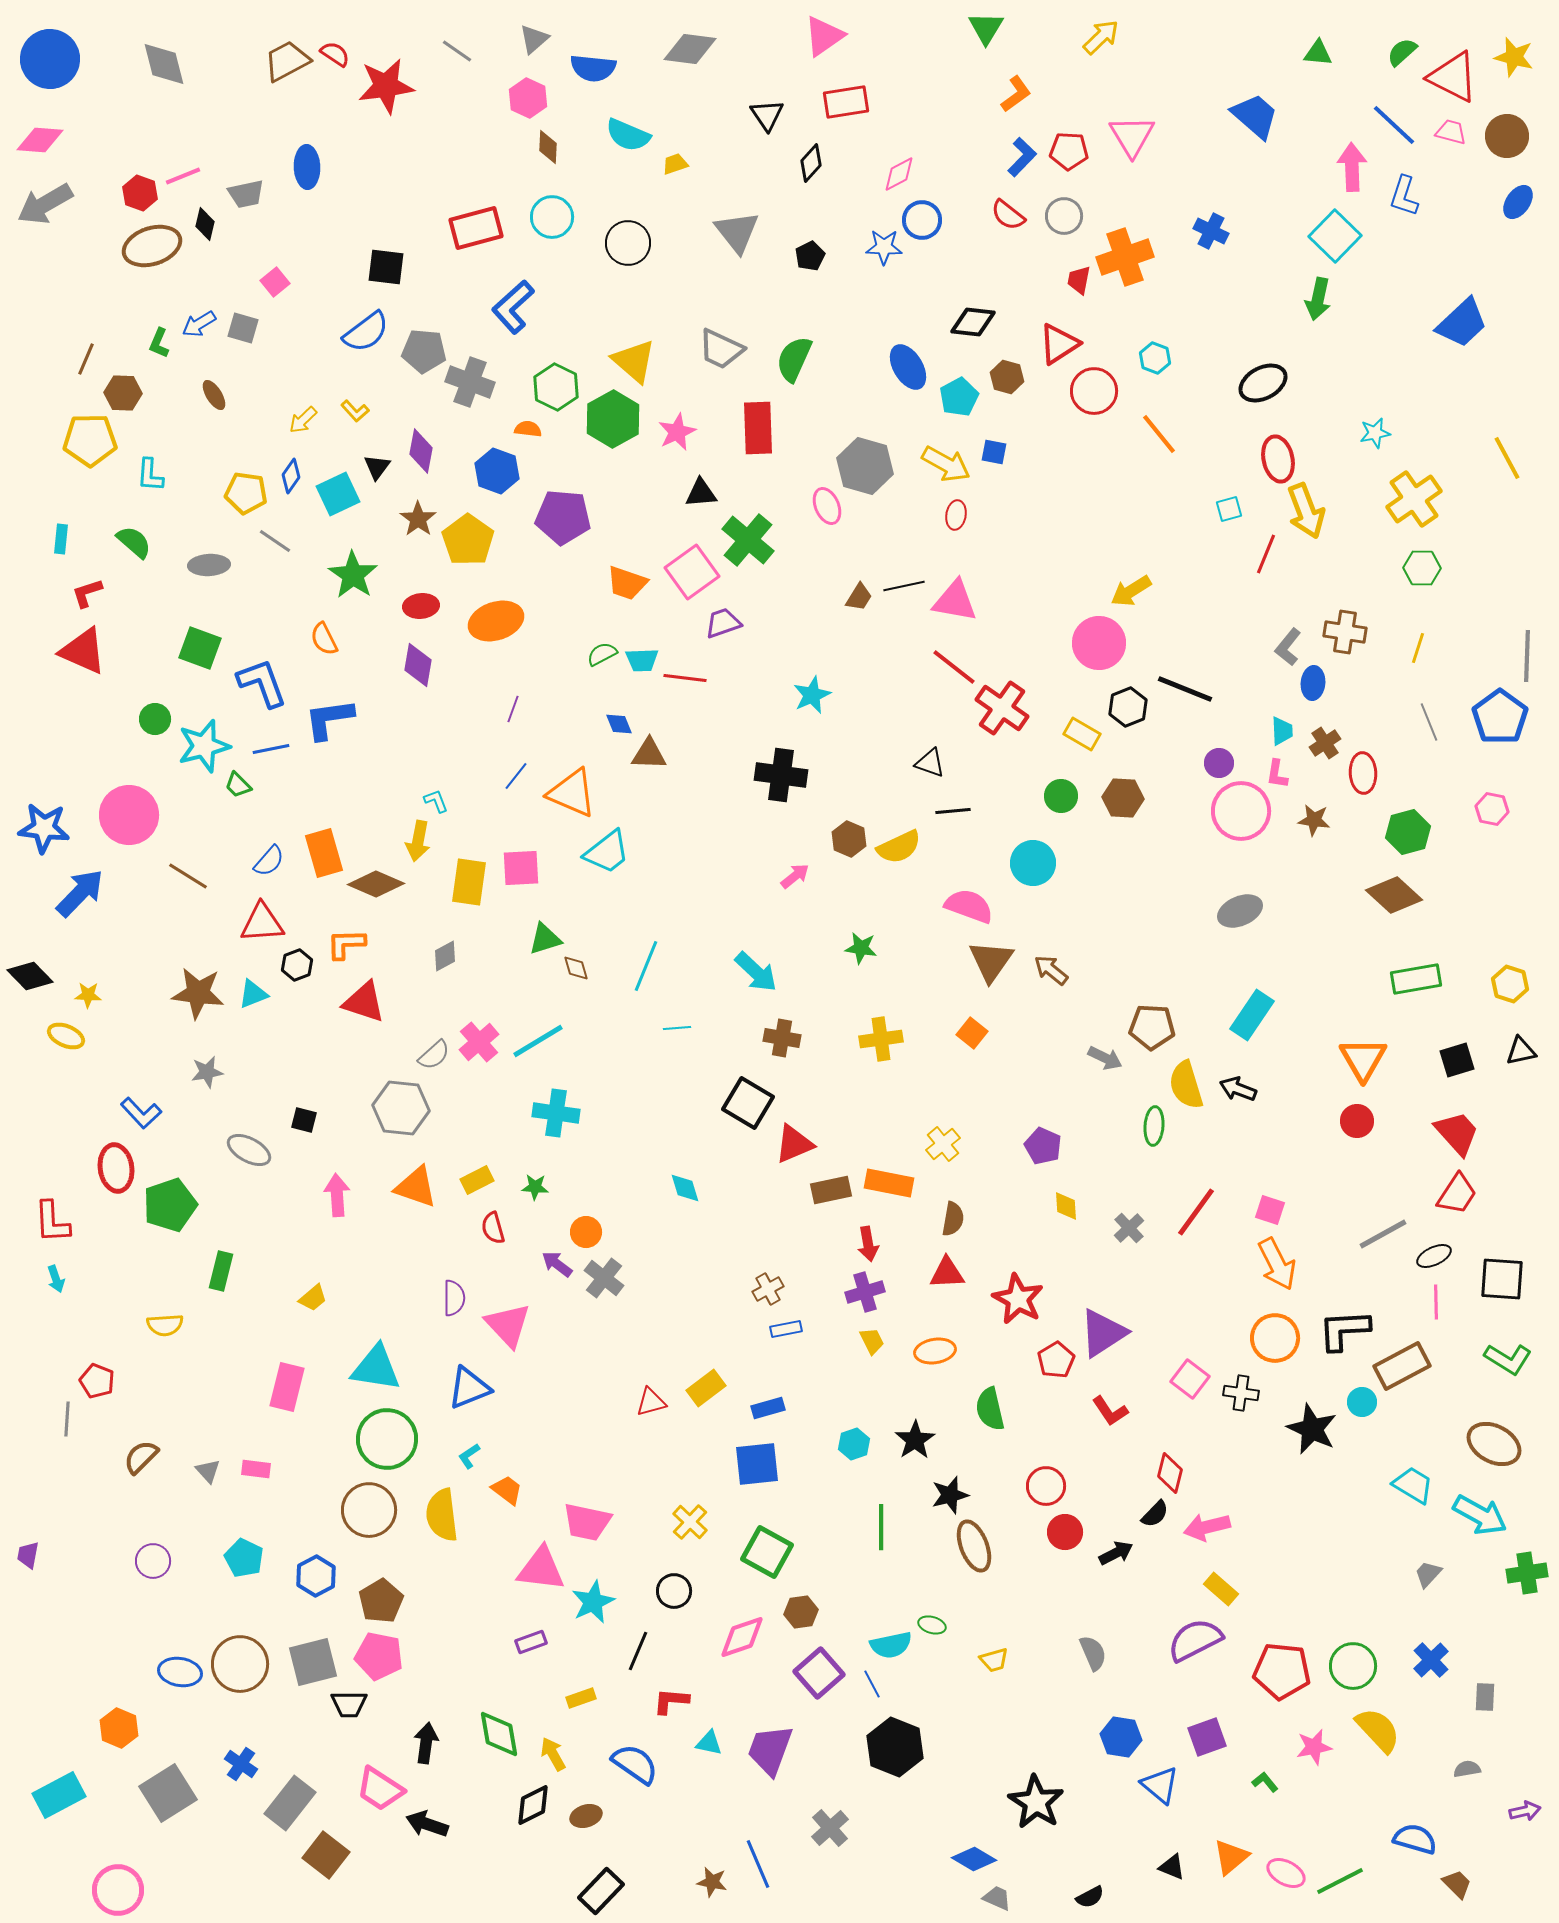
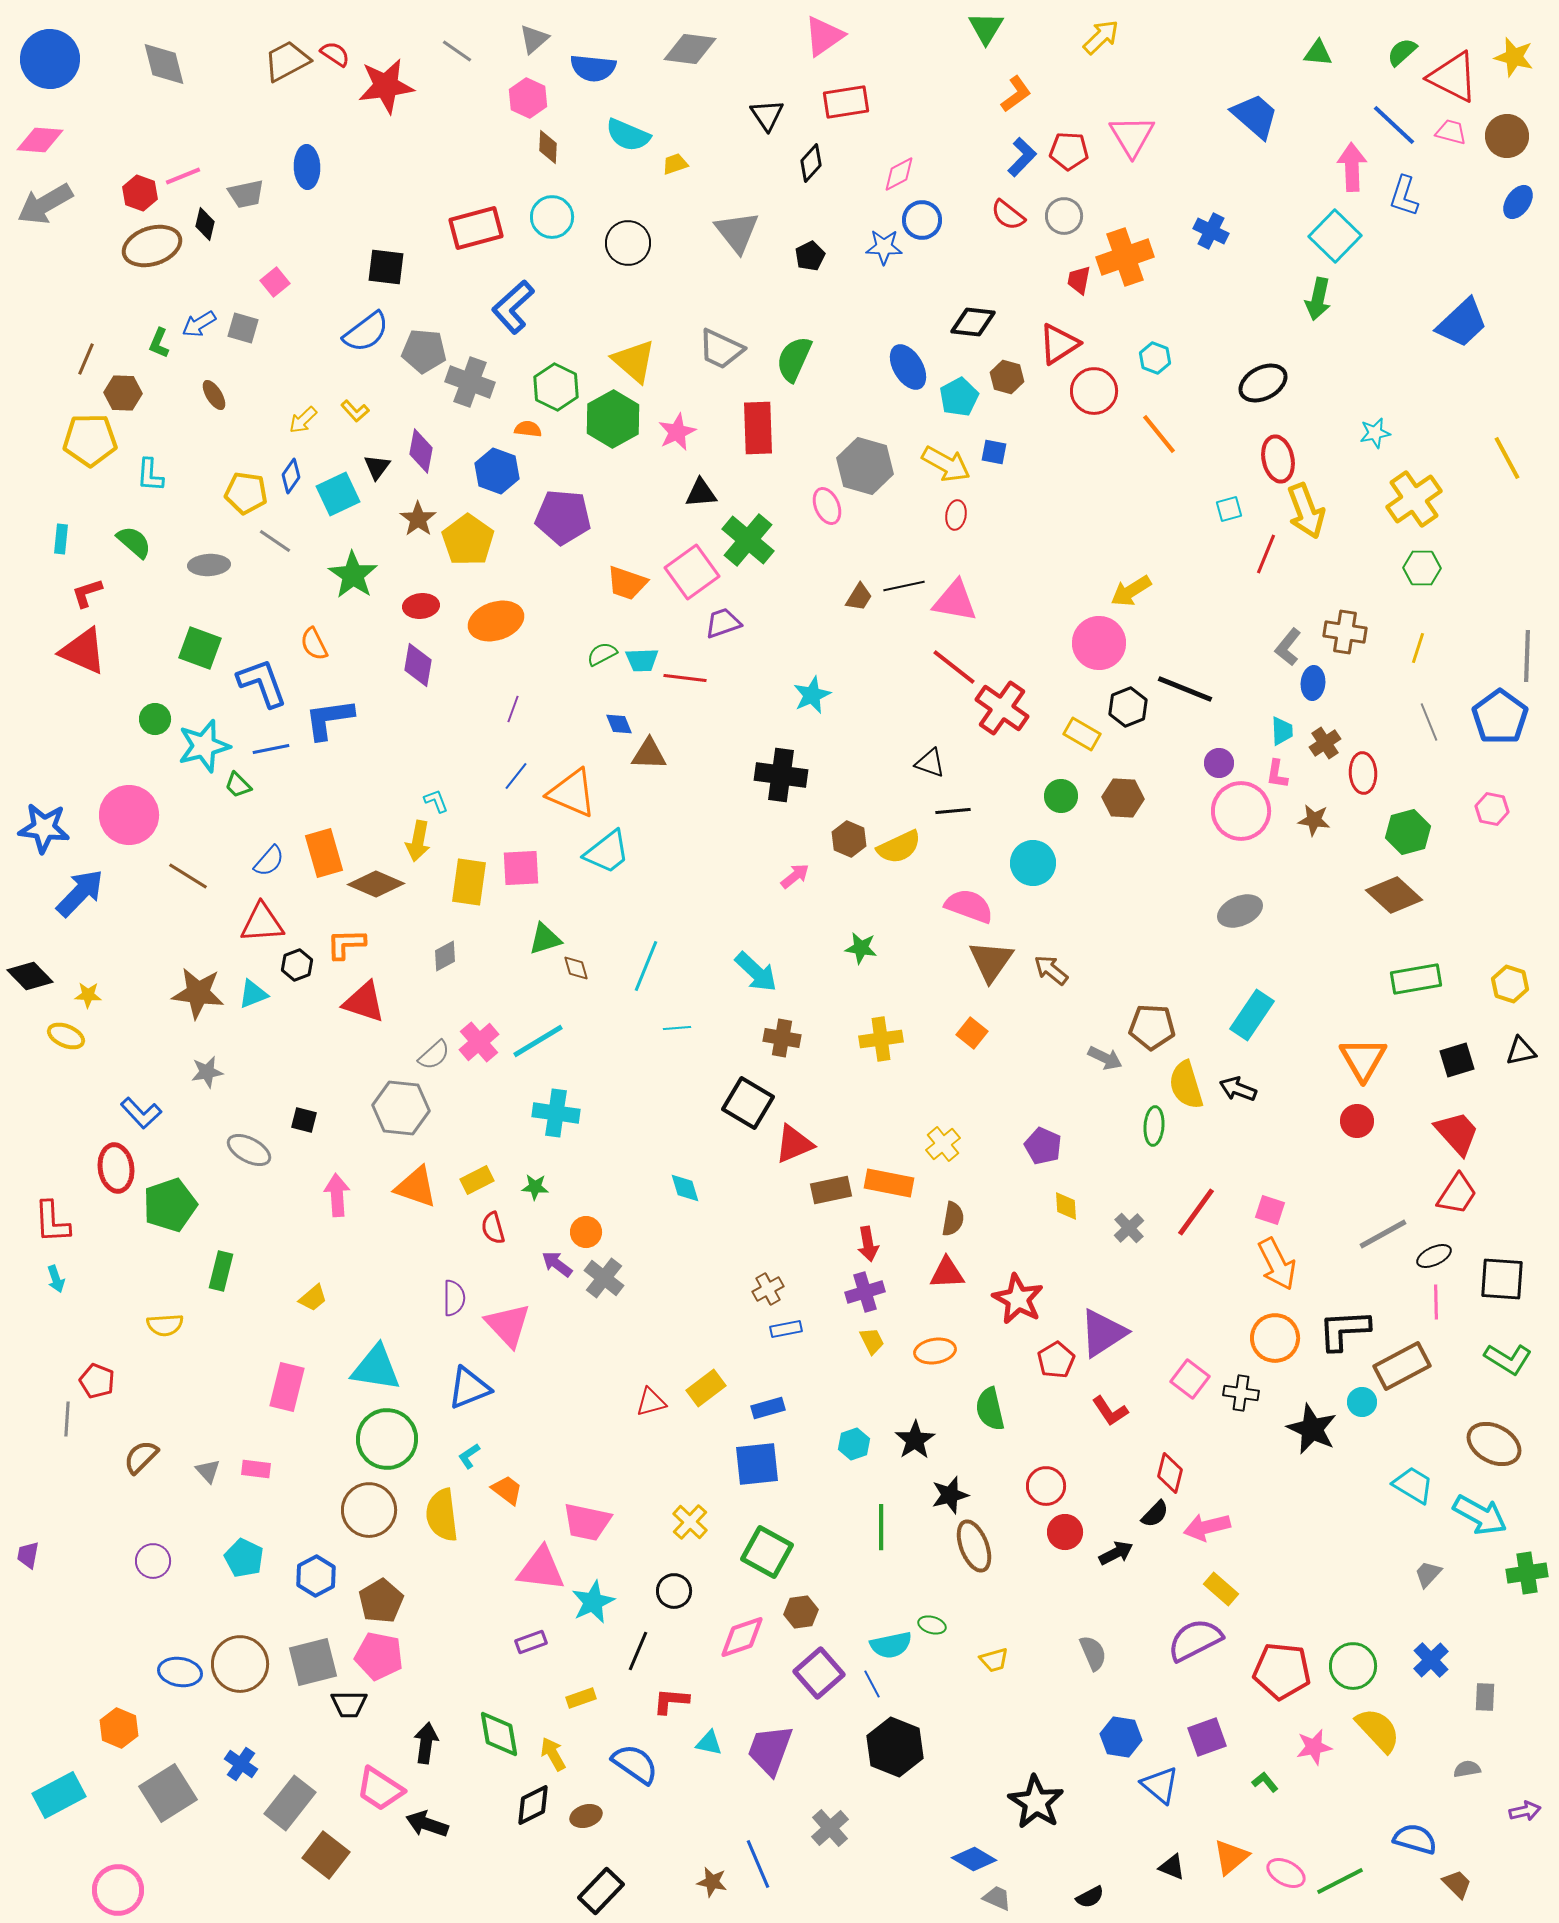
orange semicircle at (324, 639): moved 10 px left, 5 px down
